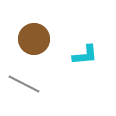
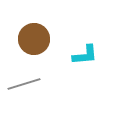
gray line: rotated 44 degrees counterclockwise
